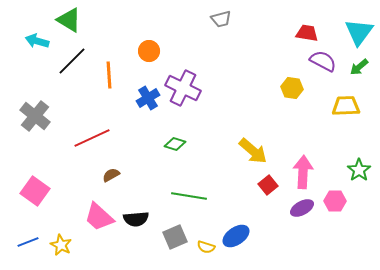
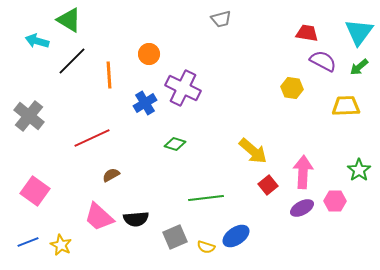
orange circle: moved 3 px down
blue cross: moved 3 px left, 5 px down
gray cross: moved 6 px left
green line: moved 17 px right, 2 px down; rotated 16 degrees counterclockwise
